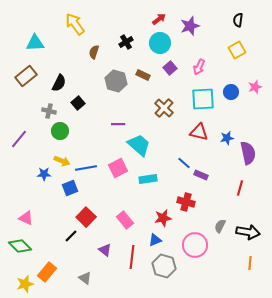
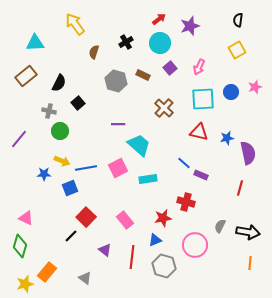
green diamond at (20, 246): rotated 60 degrees clockwise
